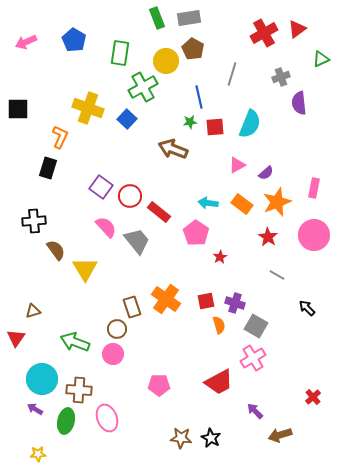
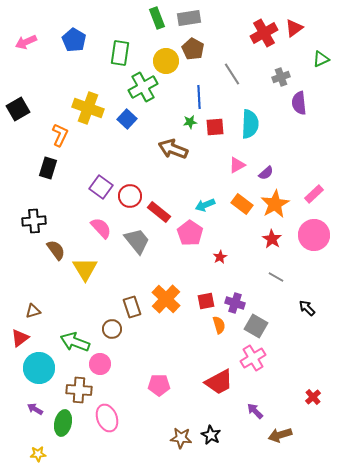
red triangle at (297, 29): moved 3 px left, 1 px up
gray line at (232, 74): rotated 50 degrees counterclockwise
blue line at (199, 97): rotated 10 degrees clockwise
black square at (18, 109): rotated 30 degrees counterclockwise
cyan semicircle at (250, 124): rotated 20 degrees counterclockwise
orange L-shape at (60, 137): moved 2 px up
pink rectangle at (314, 188): moved 6 px down; rotated 36 degrees clockwise
orange star at (277, 202): moved 2 px left, 2 px down; rotated 8 degrees counterclockwise
cyan arrow at (208, 203): moved 3 px left, 2 px down; rotated 30 degrees counterclockwise
pink semicircle at (106, 227): moved 5 px left, 1 px down
pink pentagon at (196, 233): moved 6 px left
red star at (268, 237): moved 4 px right, 2 px down
gray line at (277, 275): moved 1 px left, 2 px down
orange cross at (166, 299): rotated 8 degrees clockwise
brown circle at (117, 329): moved 5 px left
red triangle at (16, 338): moved 4 px right; rotated 18 degrees clockwise
pink circle at (113, 354): moved 13 px left, 10 px down
cyan circle at (42, 379): moved 3 px left, 11 px up
green ellipse at (66, 421): moved 3 px left, 2 px down
black star at (211, 438): moved 3 px up
